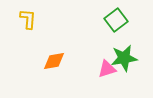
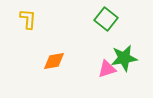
green square: moved 10 px left, 1 px up; rotated 15 degrees counterclockwise
